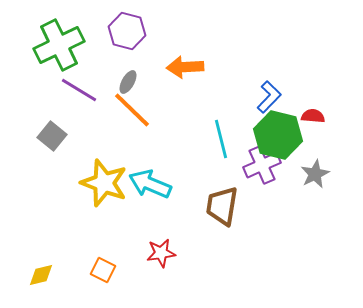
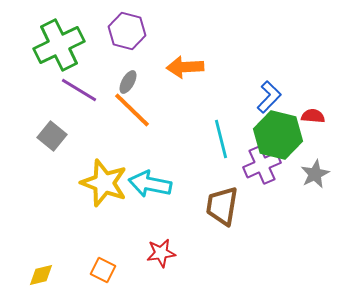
cyan arrow: rotated 12 degrees counterclockwise
